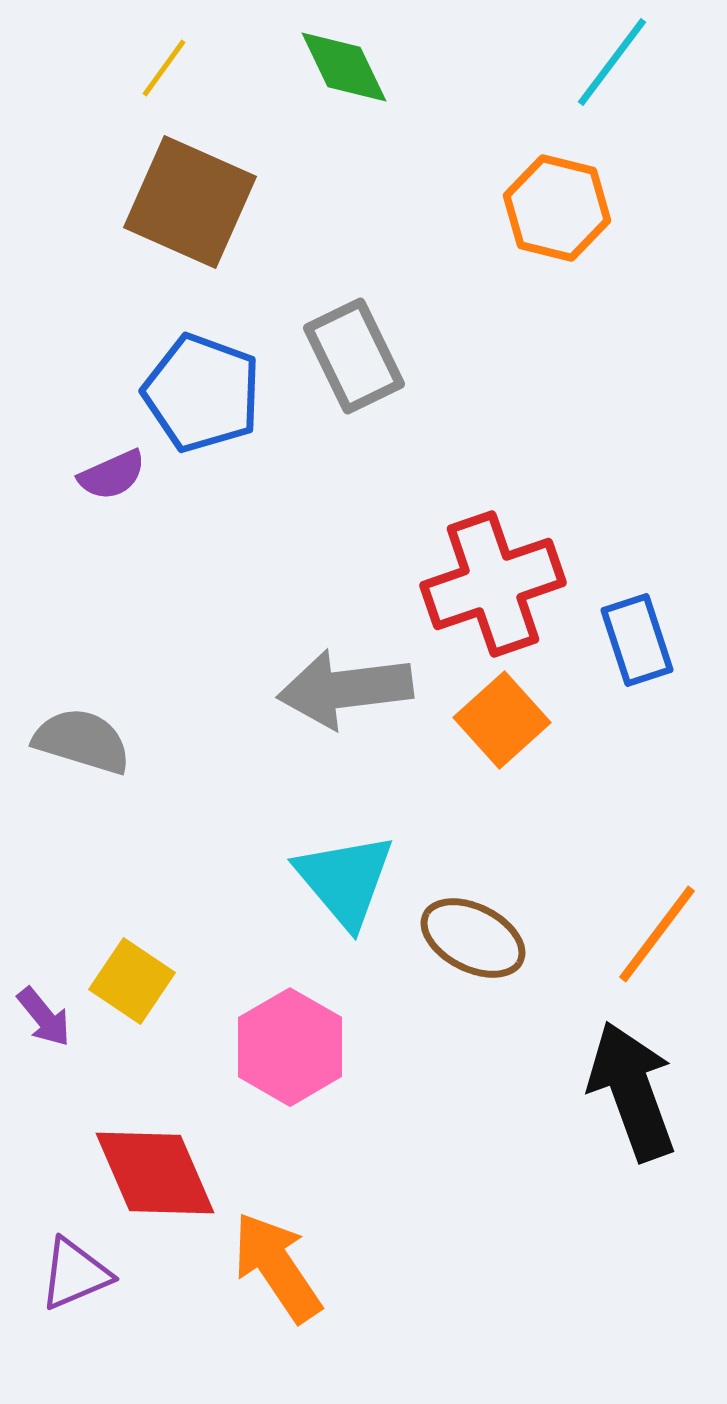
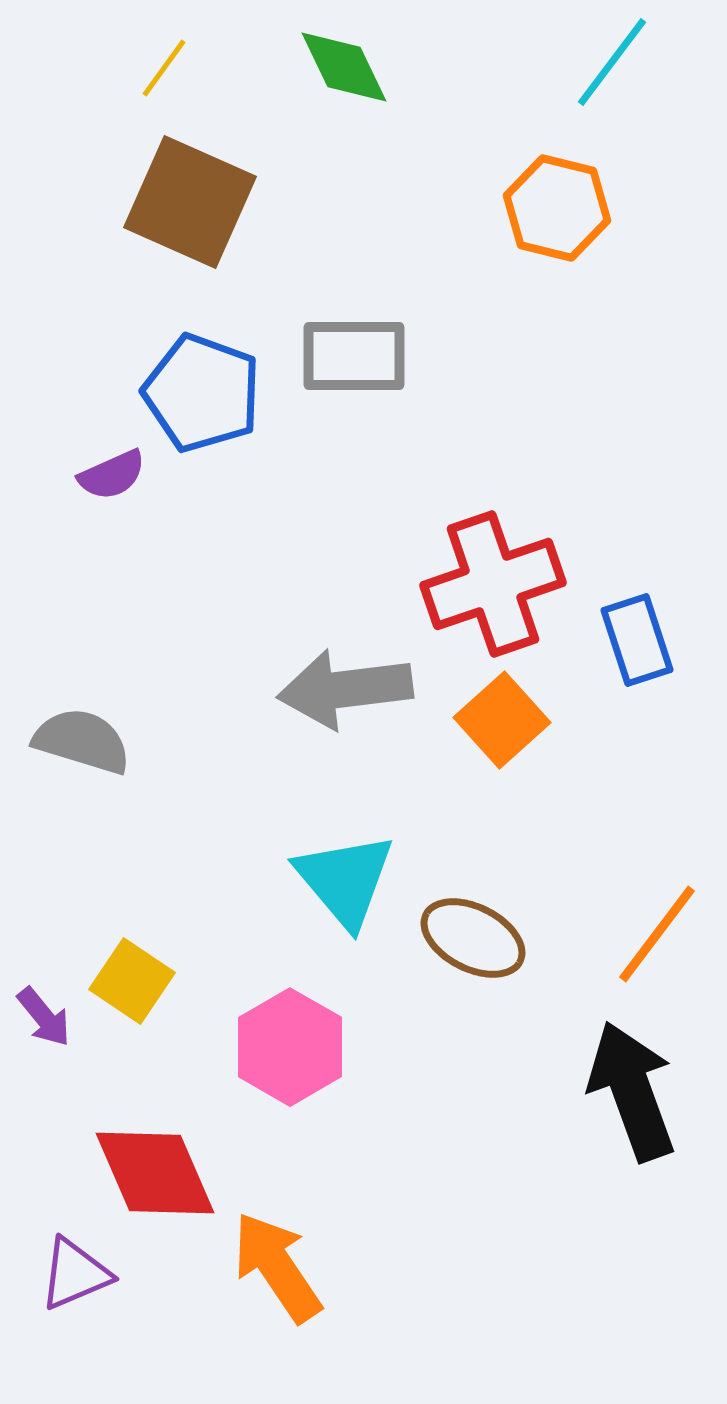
gray rectangle: rotated 64 degrees counterclockwise
